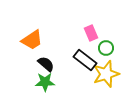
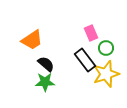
black rectangle: rotated 15 degrees clockwise
